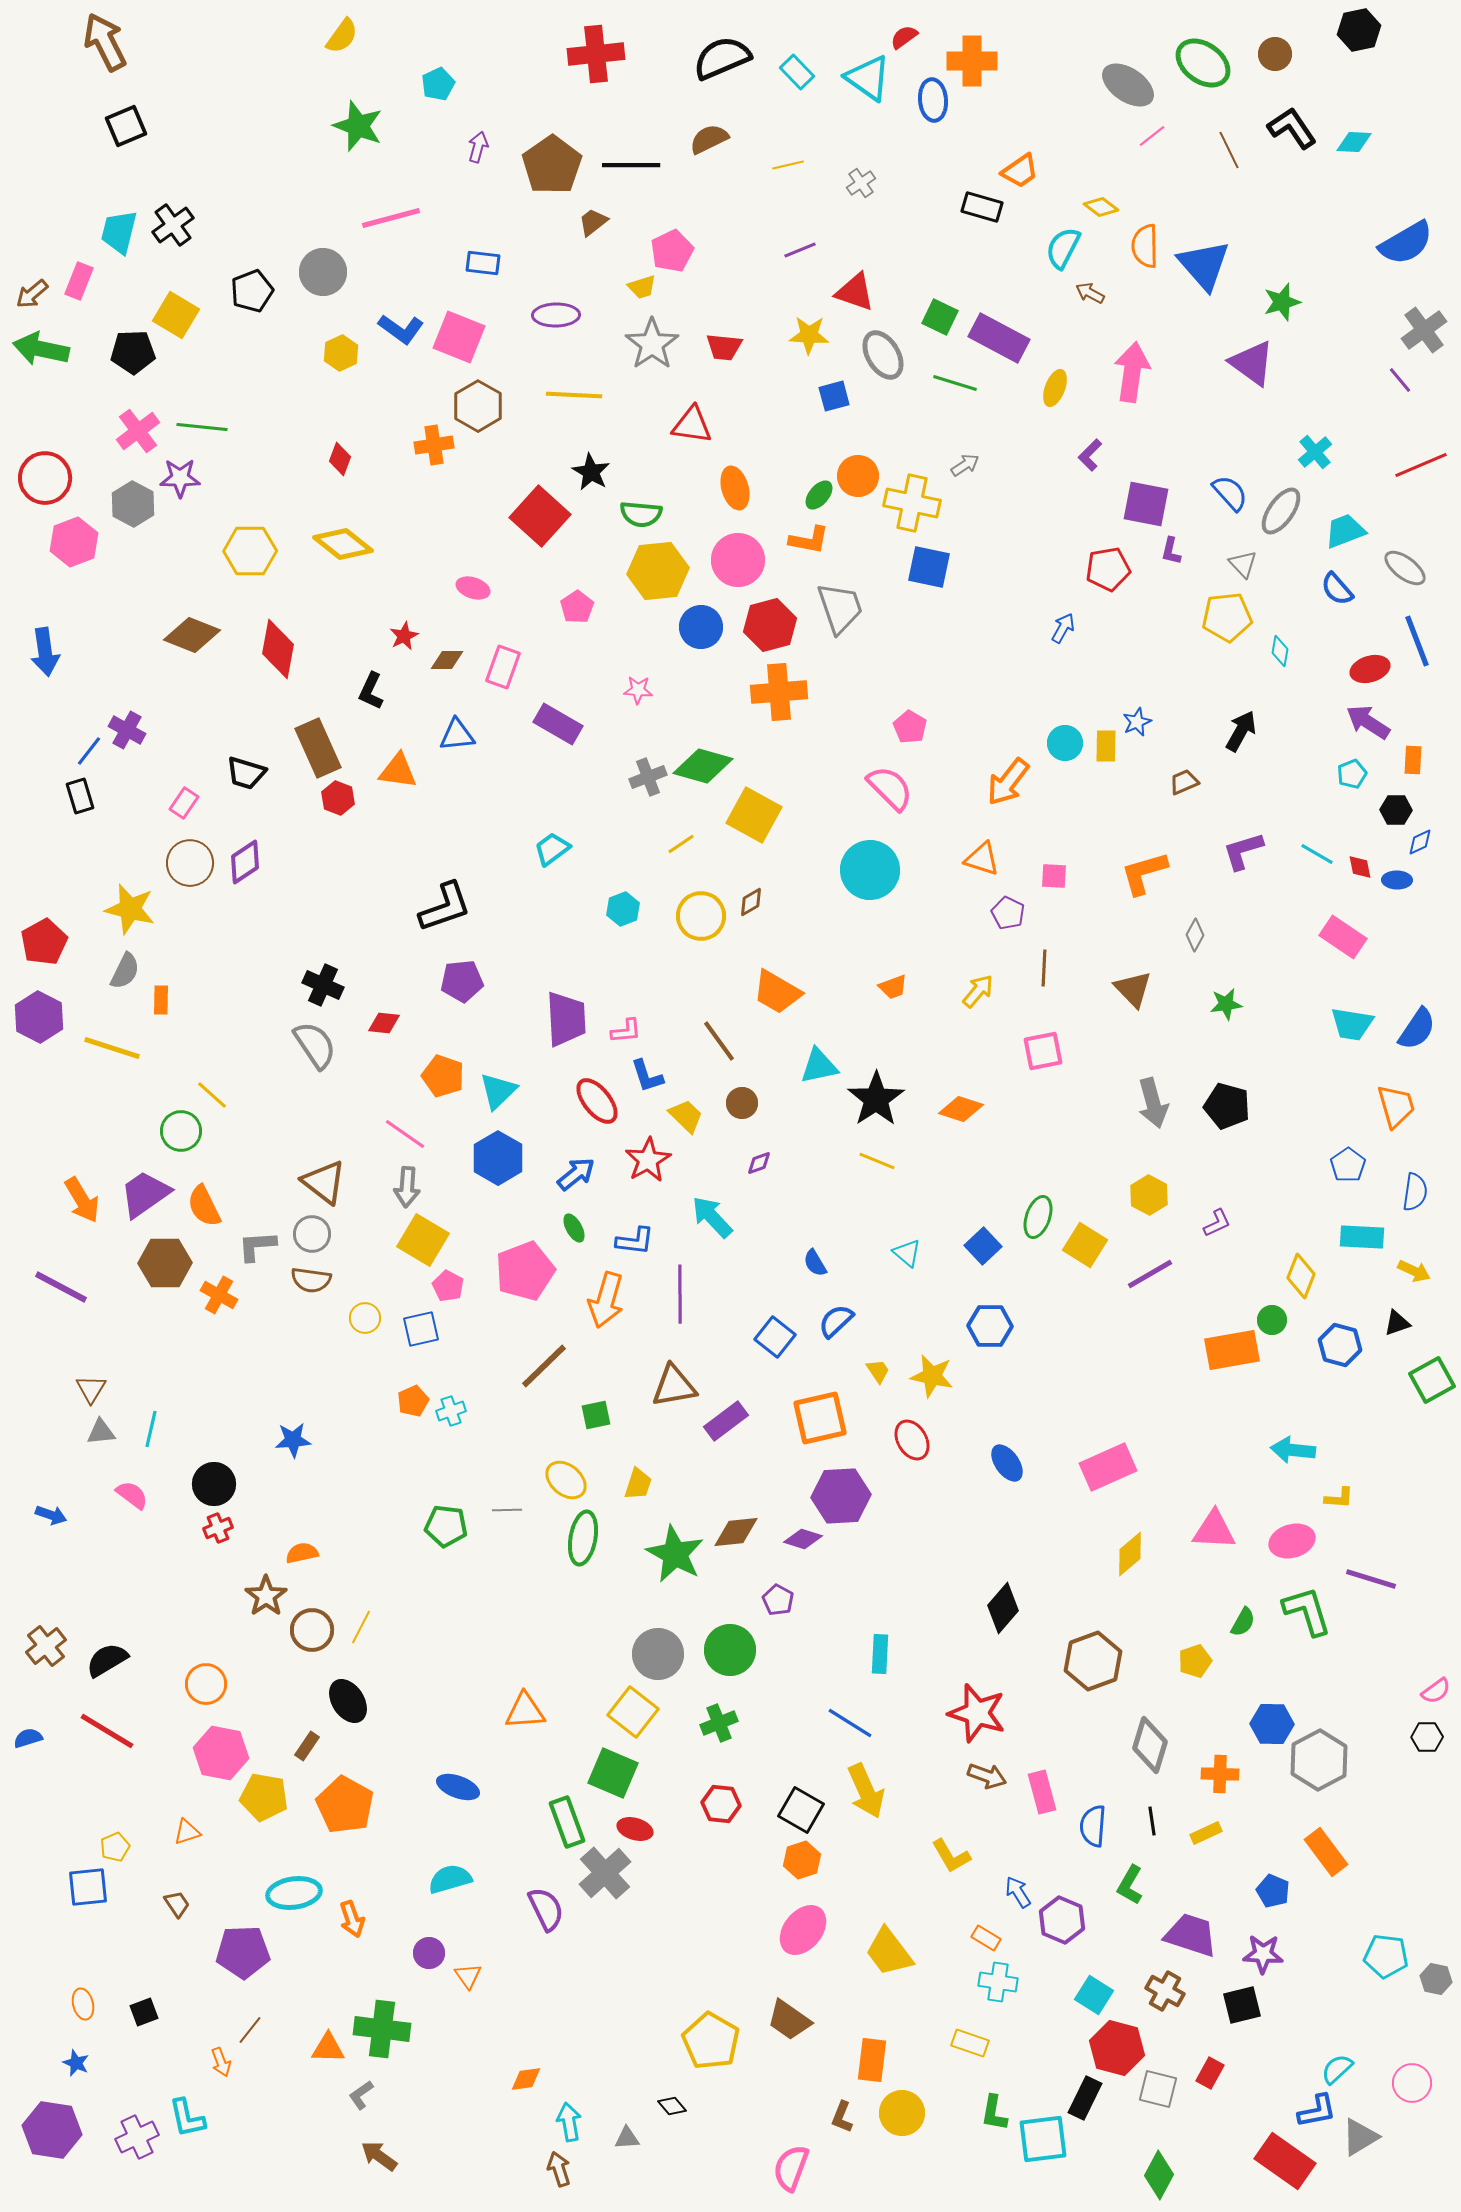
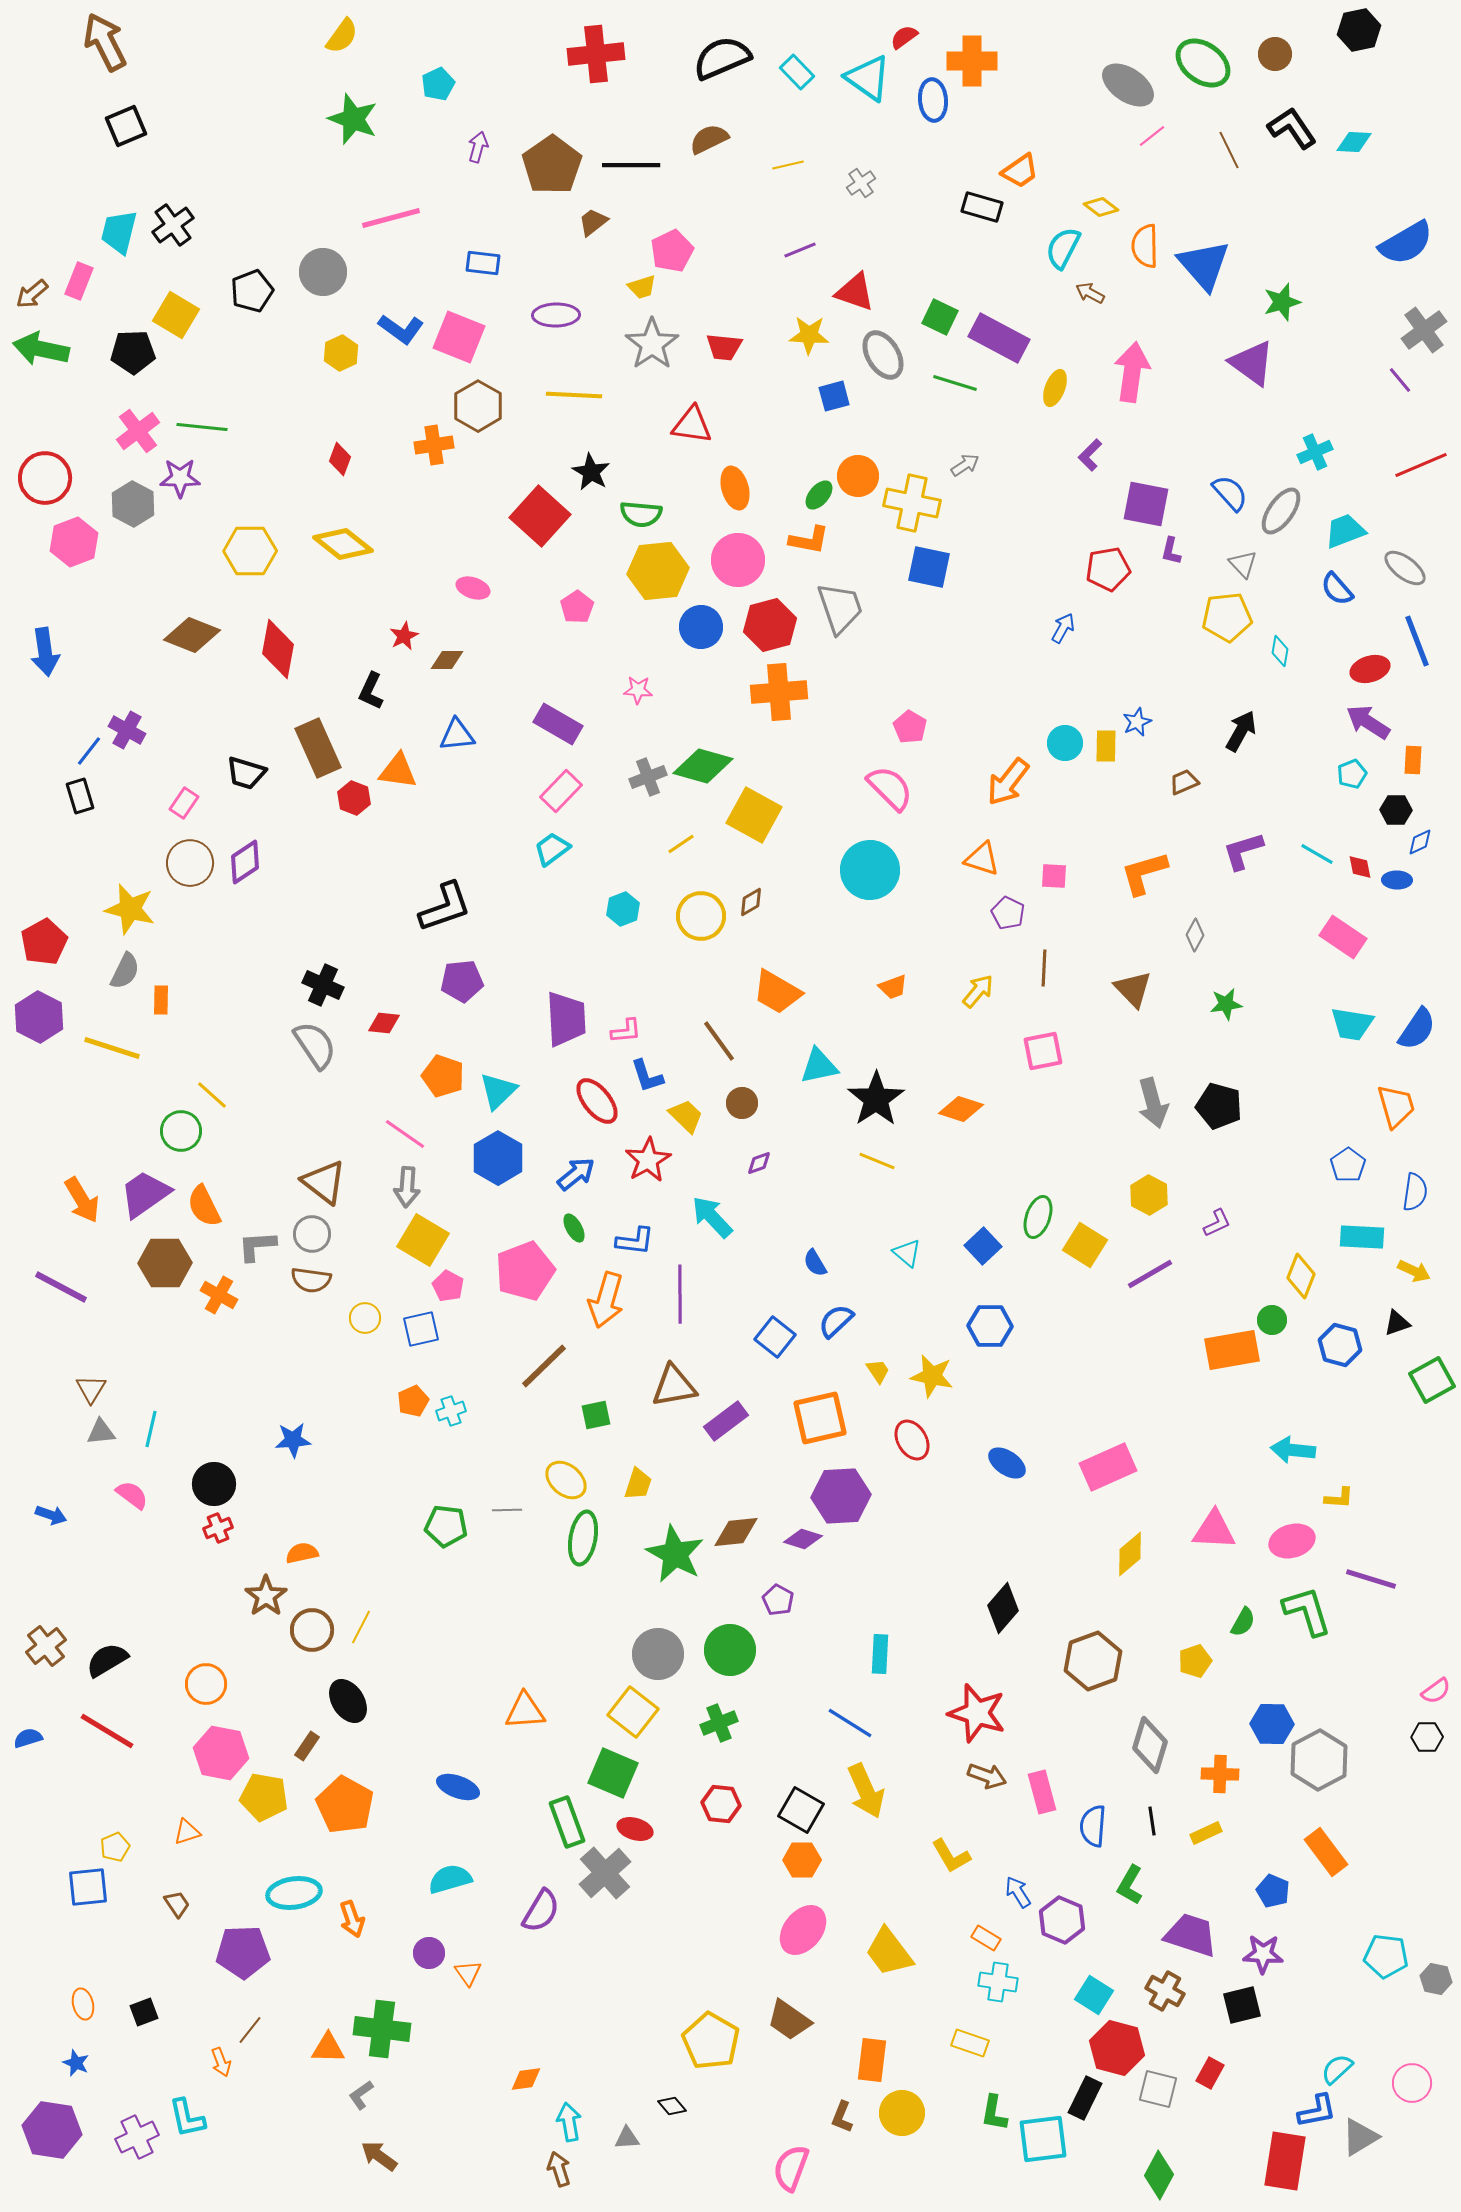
green star at (358, 126): moved 5 px left, 7 px up
cyan cross at (1315, 452): rotated 16 degrees clockwise
pink rectangle at (503, 667): moved 58 px right, 124 px down; rotated 24 degrees clockwise
red hexagon at (338, 798): moved 16 px right
black pentagon at (1227, 1106): moved 8 px left
blue ellipse at (1007, 1463): rotated 21 degrees counterclockwise
orange hexagon at (802, 1860): rotated 18 degrees clockwise
purple semicircle at (546, 1909): moved 5 px left, 2 px down; rotated 57 degrees clockwise
orange triangle at (468, 1976): moved 3 px up
red rectangle at (1285, 2161): rotated 64 degrees clockwise
